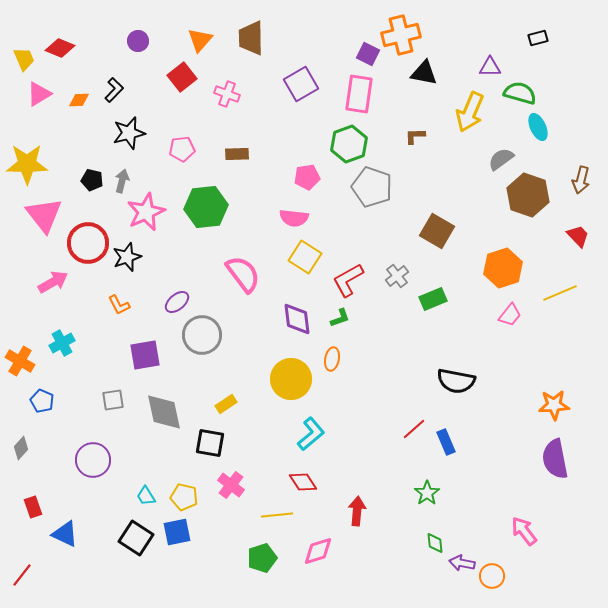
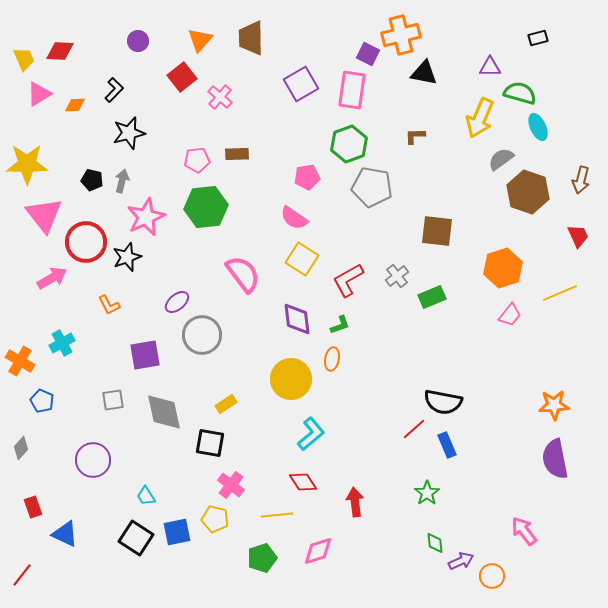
red diamond at (60, 48): moved 3 px down; rotated 20 degrees counterclockwise
pink cross at (227, 94): moved 7 px left, 3 px down; rotated 20 degrees clockwise
pink rectangle at (359, 94): moved 7 px left, 4 px up
orange diamond at (79, 100): moved 4 px left, 5 px down
yellow arrow at (470, 112): moved 10 px right, 6 px down
pink pentagon at (182, 149): moved 15 px right, 11 px down
gray pentagon at (372, 187): rotated 9 degrees counterclockwise
brown hexagon at (528, 195): moved 3 px up
pink star at (146, 212): moved 5 px down
pink semicircle at (294, 218): rotated 28 degrees clockwise
brown square at (437, 231): rotated 24 degrees counterclockwise
red trapezoid at (578, 236): rotated 20 degrees clockwise
red circle at (88, 243): moved 2 px left, 1 px up
yellow square at (305, 257): moved 3 px left, 2 px down
pink arrow at (53, 282): moved 1 px left, 4 px up
green rectangle at (433, 299): moved 1 px left, 2 px up
orange L-shape at (119, 305): moved 10 px left
green L-shape at (340, 318): moved 7 px down
black semicircle at (456, 381): moved 13 px left, 21 px down
blue rectangle at (446, 442): moved 1 px right, 3 px down
yellow pentagon at (184, 497): moved 31 px right, 22 px down
red arrow at (357, 511): moved 2 px left, 9 px up; rotated 12 degrees counterclockwise
purple arrow at (462, 563): moved 1 px left, 2 px up; rotated 145 degrees clockwise
